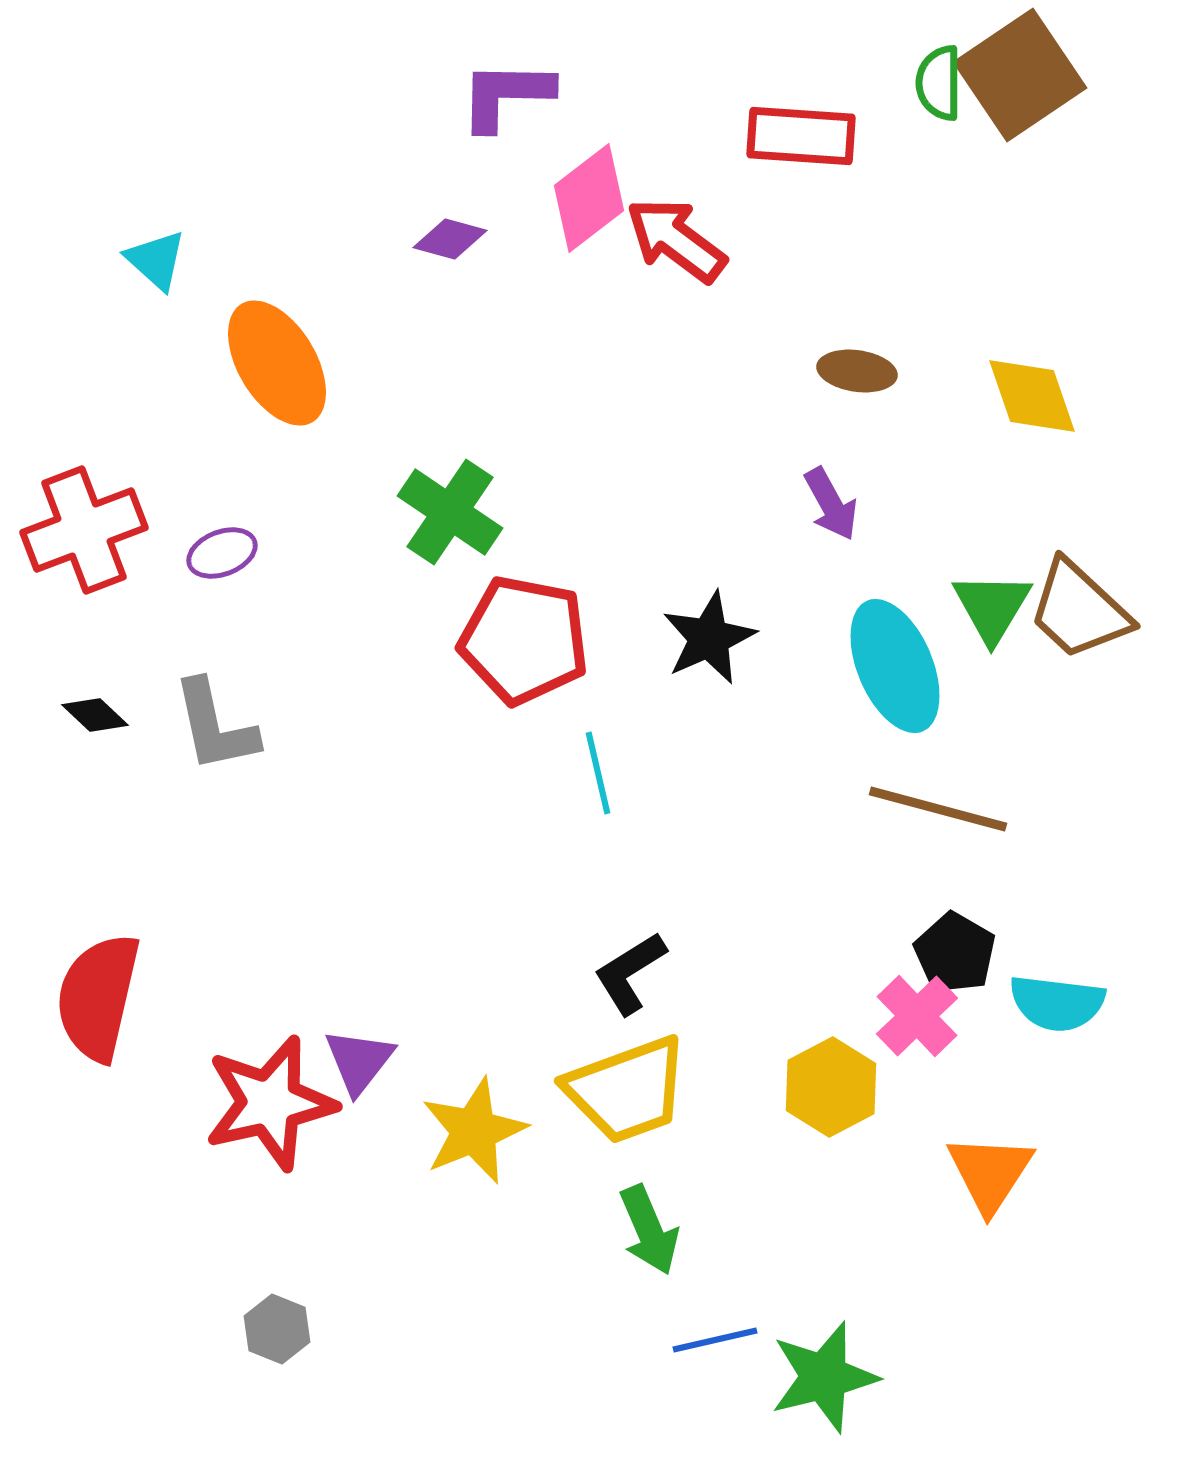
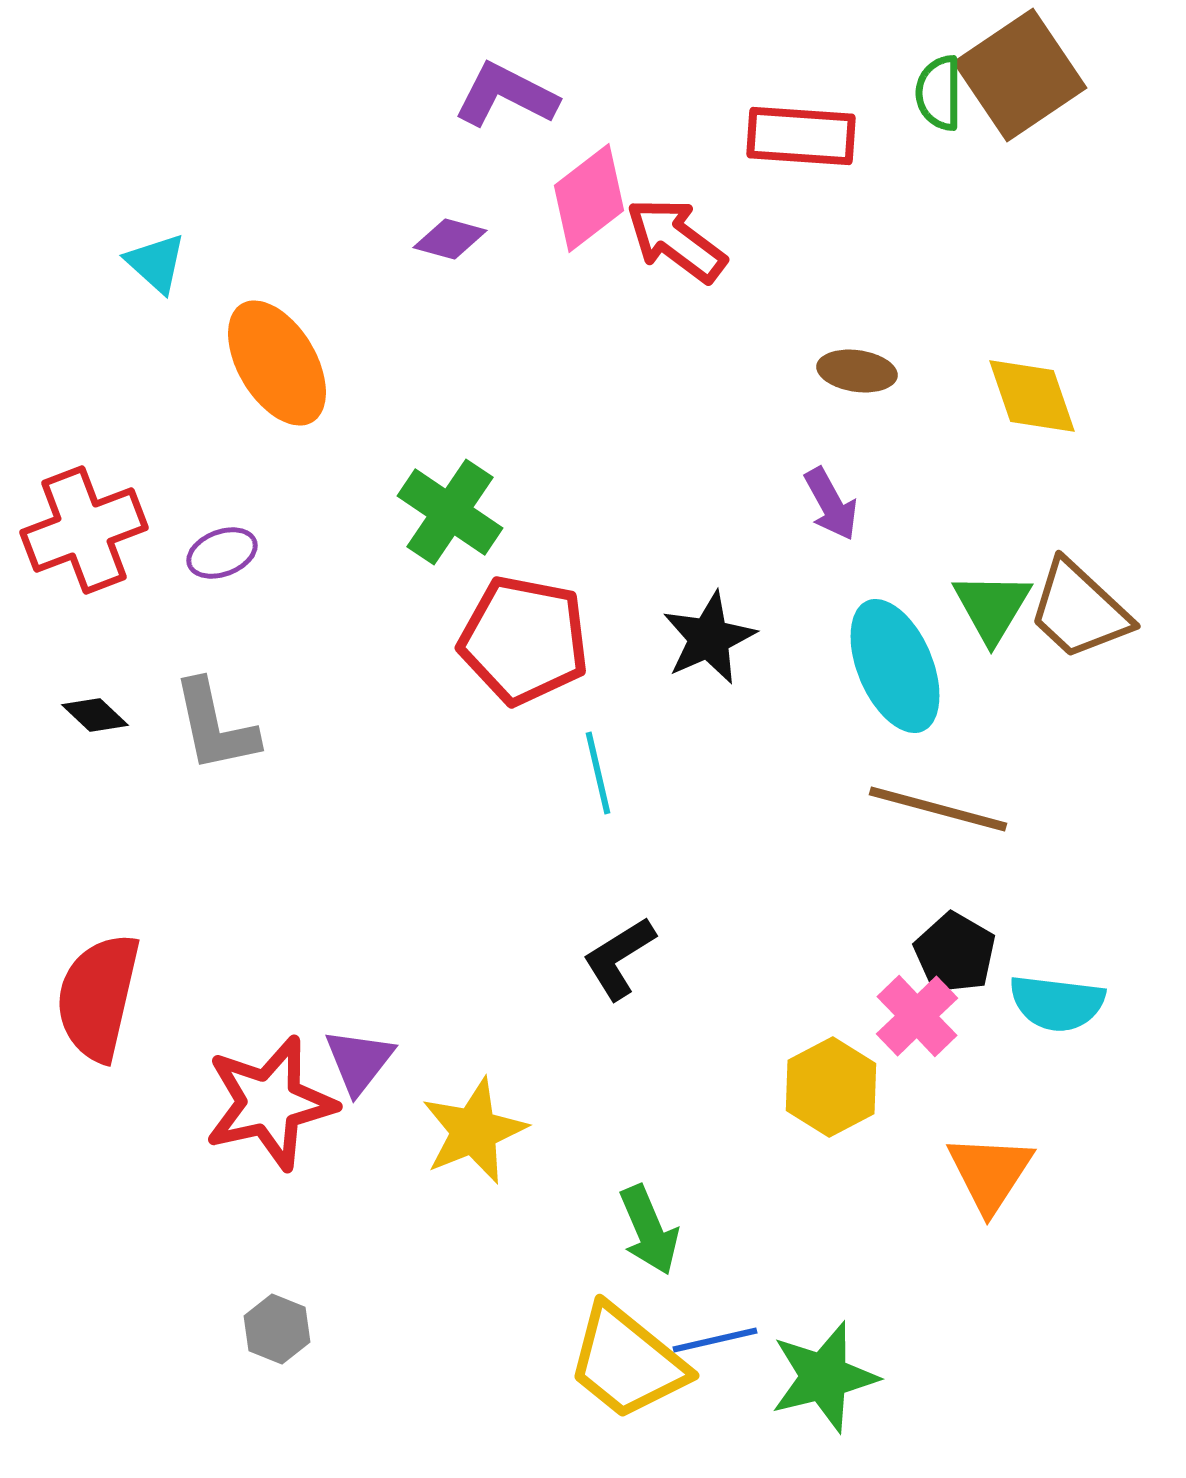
green semicircle: moved 10 px down
purple L-shape: rotated 26 degrees clockwise
cyan triangle: moved 3 px down
black L-shape: moved 11 px left, 15 px up
yellow trapezoid: moved 272 px down; rotated 59 degrees clockwise
